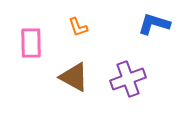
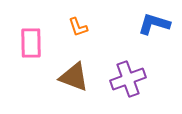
brown triangle: rotated 8 degrees counterclockwise
